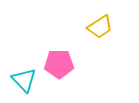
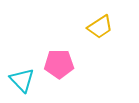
cyan triangle: moved 2 px left
